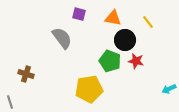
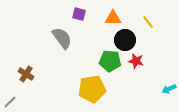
orange triangle: rotated 12 degrees counterclockwise
green pentagon: rotated 15 degrees counterclockwise
brown cross: rotated 14 degrees clockwise
yellow pentagon: moved 3 px right
gray line: rotated 64 degrees clockwise
